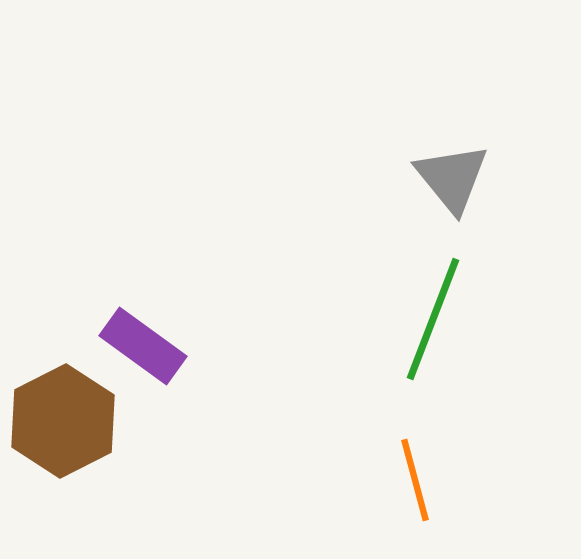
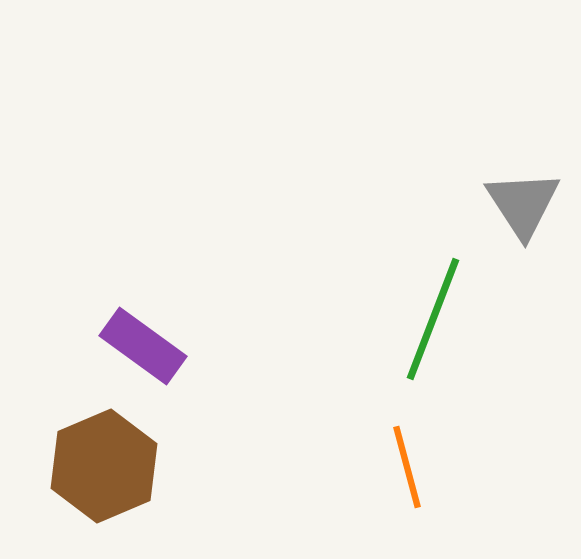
gray triangle: moved 71 px right, 26 px down; rotated 6 degrees clockwise
brown hexagon: moved 41 px right, 45 px down; rotated 4 degrees clockwise
orange line: moved 8 px left, 13 px up
